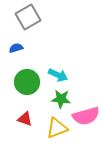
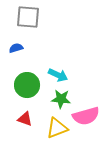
gray square: rotated 35 degrees clockwise
green circle: moved 3 px down
